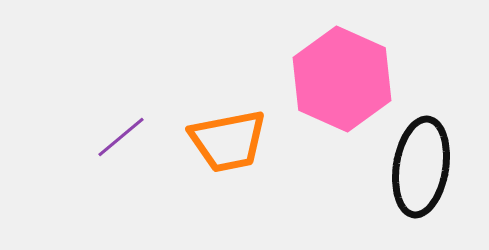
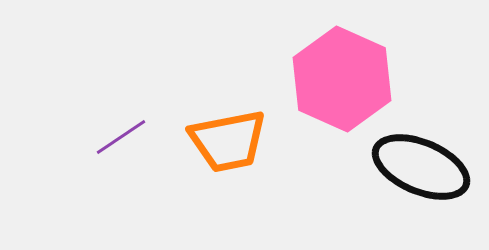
purple line: rotated 6 degrees clockwise
black ellipse: rotated 76 degrees counterclockwise
